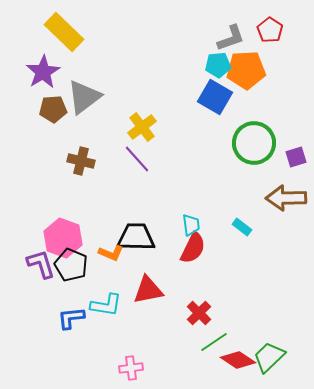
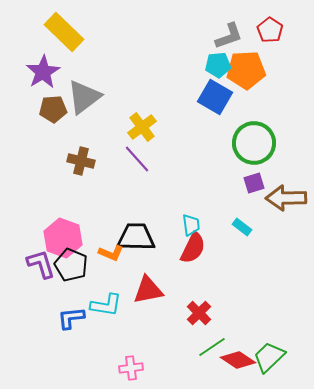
gray L-shape: moved 2 px left, 2 px up
purple square: moved 42 px left, 26 px down
green line: moved 2 px left, 5 px down
